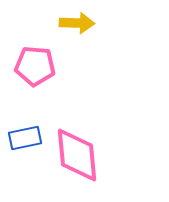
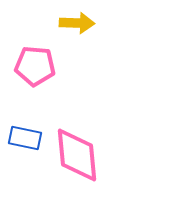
blue rectangle: rotated 24 degrees clockwise
